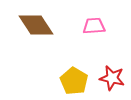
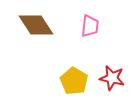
pink trapezoid: moved 4 px left; rotated 100 degrees clockwise
